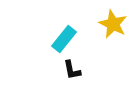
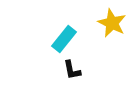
yellow star: moved 1 px left, 1 px up
